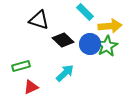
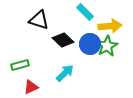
green rectangle: moved 1 px left, 1 px up
